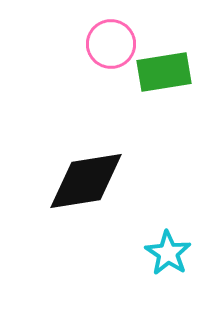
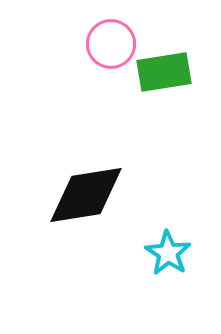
black diamond: moved 14 px down
